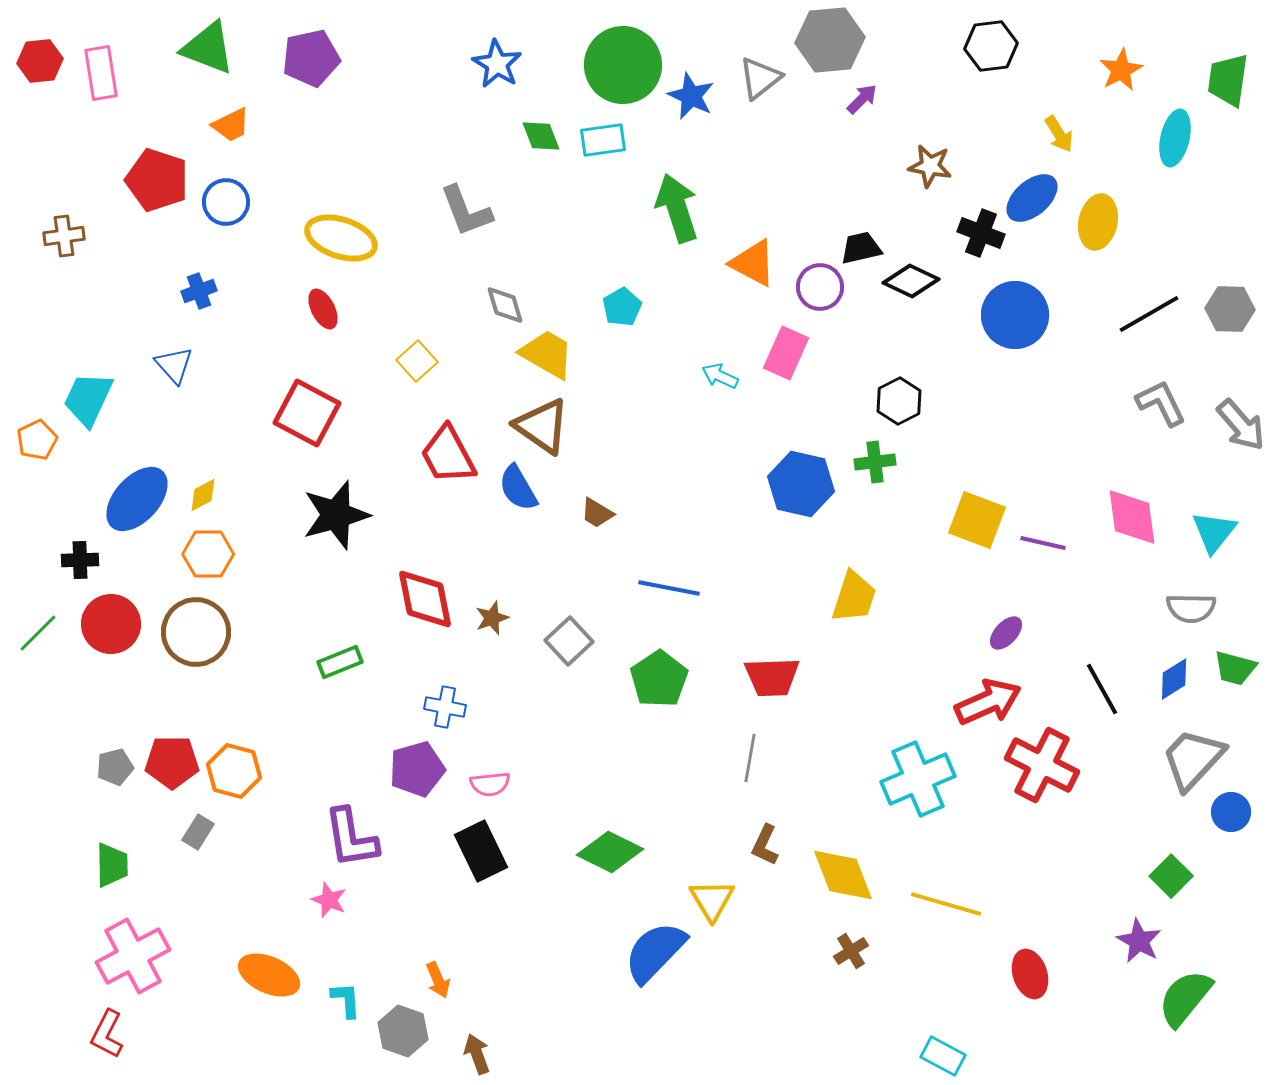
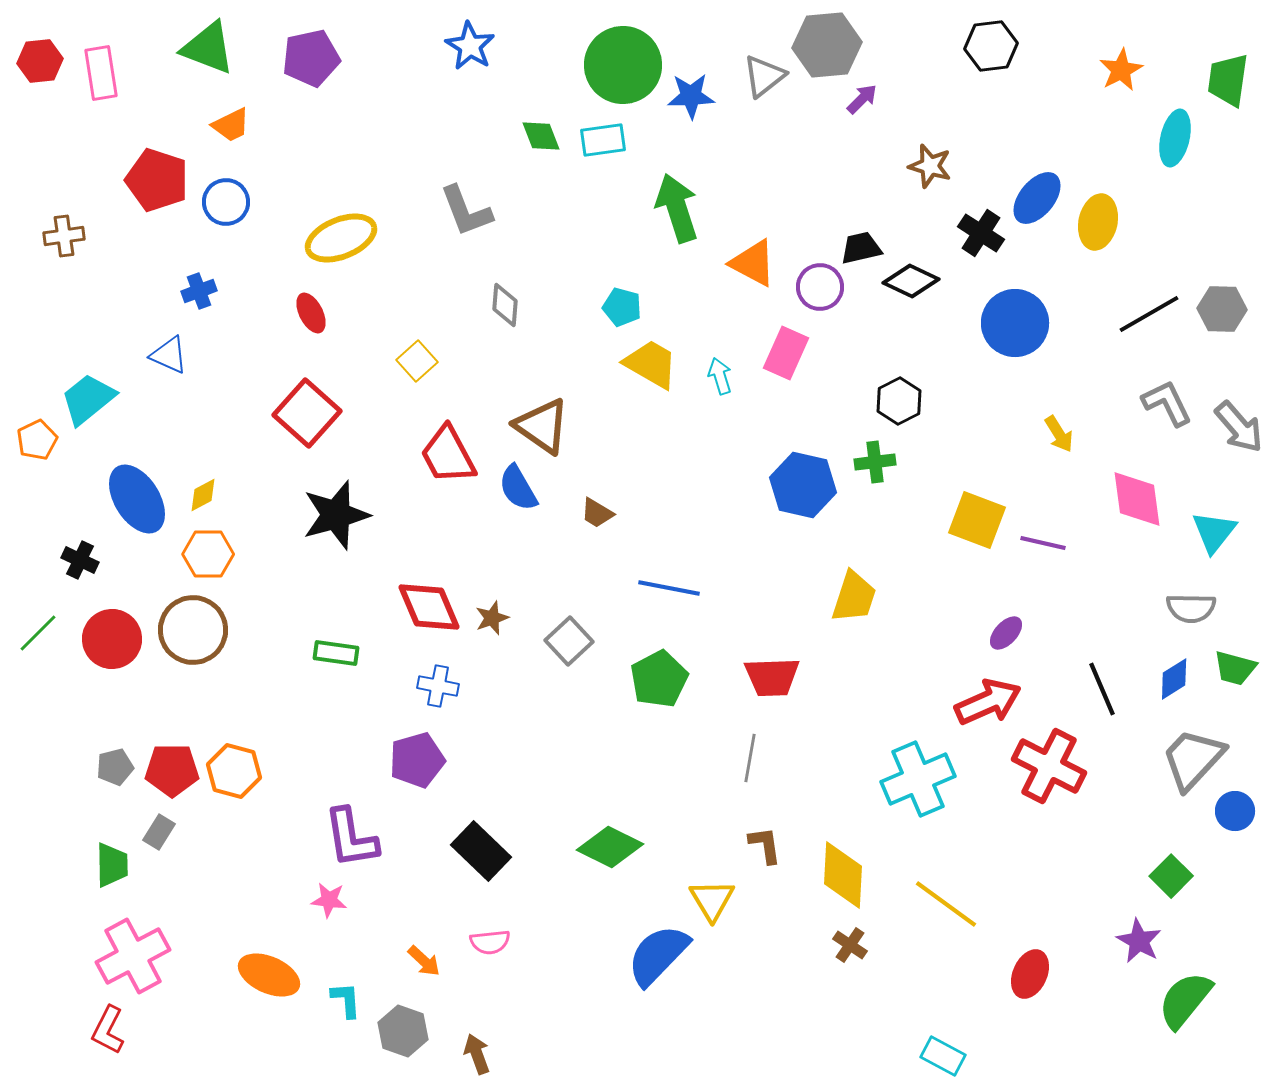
gray hexagon at (830, 40): moved 3 px left, 5 px down
blue star at (497, 64): moved 27 px left, 18 px up
gray triangle at (760, 78): moved 4 px right, 2 px up
blue star at (691, 96): rotated 27 degrees counterclockwise
yellow arrow at (1059, 134): moved 300 px down
brown star at (930, 166): rotated 6 degrees clockwise
blue ellipse at (1032, 198): moved 5 px right; rotated 10 degrees counterclockwise
black cross at (981, 233): rotated 12 degrees clockwise
yellow ellipse at (341, 238): rotated 40 degrees counterclockwise
gray diamond at (505, 305): rotated 21 degrees clockwise
cyan pentagon at (622, 307): rotated 27 degrees counterclockwise
red ellipse at (323, 309): moved 12 px left, 4 px down
gray hexagon at (1230, 309): moved 8 px left
blue circle at (1015, 315): moved 8 px down
yellow trapezoid at (547, 354): moved 104 px right, 10 px down
blue triangle at (174, 365): moved 5 px left, 10 px up; rotated 24 degrees counterclockwise
cyan arrow at (720, 376): rotated 48 degrees clockwise
cyan trapezoid at (88, 399): rotated 26 degrees clockwise
gray L-shape at (1161, 403): moved 6 px right
red square at (307, 413): rotated 14 degrees clockwise
gray arrow at (1241, 425): moved 2 px left, 2 px down
blue hexagon at (801, 484): moved 2 px right, 1 px down
blue ellipse at (137, 499): rotated 74 degrees counterclockwise
pink diamond at (1132, 517): moved 5 px right, 18 px up
black cross at (80, 560): rotated 27 degrees clockwise
red diamond at (425, 599): moved 4 px right, 8 px down; rotated 12 degrees counterclockwise
red circle at (111, 624): moved 1 px right, 15 px down
brown circle at (196, 632): moved 3 px left, 2 px up
green rectangle at (340, 662): moved 4 px left, 9 px up; rotated 30 degrees clockwise
green pentagon at (659, 679): rotated 6 degrees clockwise
black line at (1102, 689): rotated 6 degrees clockwise
blue cross at (445, 707): moved 7 px left, 21 px up
red pentagon at (172, 762): moved 8 px down
red cross at (1042, 765): moved 7 px right, 1 px down
purple pentagon at (417, 769): moved 9 px up
pink semicircle at (490, 784): moved 158 px down
blue circle at (1231, 812): moved 4 px right, 1 px up
gray rectangle at (198, 832): moved 39 px left
brown L-shape at (765, 845): rotated 147 degrees clockwise
black rectangle at (481, 851): rotated 20 degrees counterclockwise
green diamond at (610, 852): moved 5 px up
yellow diamond at (843, 875): rotated 24 degrees clockwise
pink star at (329, 900): rotated 15 degrees counterclockwise
yellow line at (946, 904): rotated 20 degrees clockwise
brown cross at (851, 951): moved 1 px left, 6 px up; rotated 24 degrees counterclockwise
blue semicircle at (655, 952): moved 3 px right, 3 px down
red ellipse at (1030, 974): rotated 42 degrees clockwise
orange arrow at (438, 980): moved 14 px left, 19 px up; rotated 24 degrees counterclockwise
green semicircle at (1185, 998): moved 2 px down
red L-shape at (107, 1034): moved 1 px right, 4 px up
